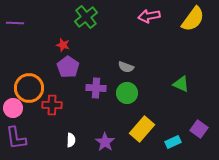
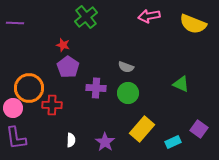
yellow semicircle: moved 5 px down; rotated 76 degrees clockwise
green circle: moved 1 px right
